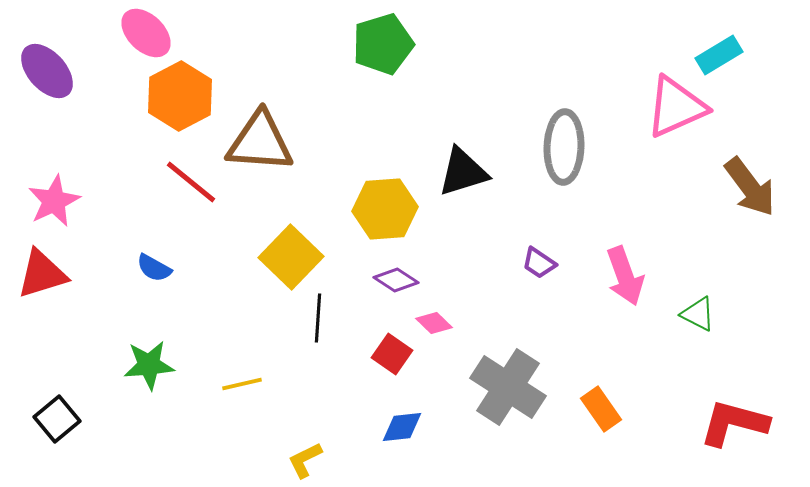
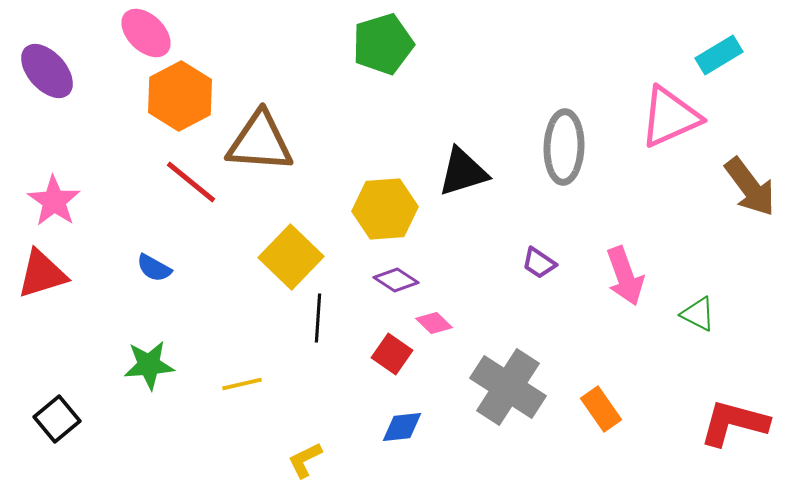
pink triangle: moved 6 px left, 10 px down
pink star: rotated 12 degrees counterclockwise
